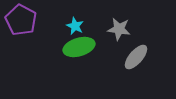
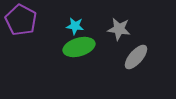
cyan star: rotated 18 degrees counterclockwise
